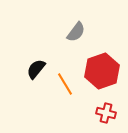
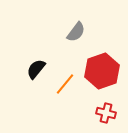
orange line: rotated 70 degrees clockwise
